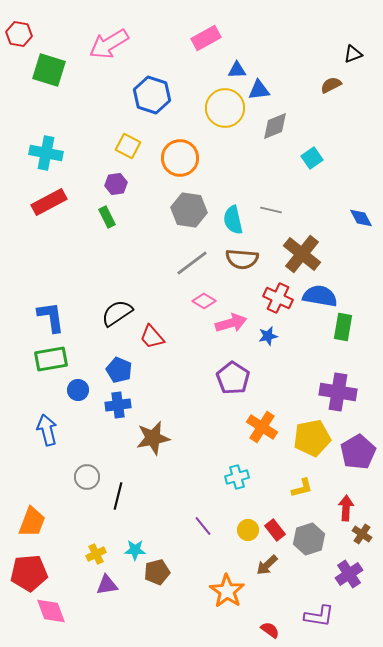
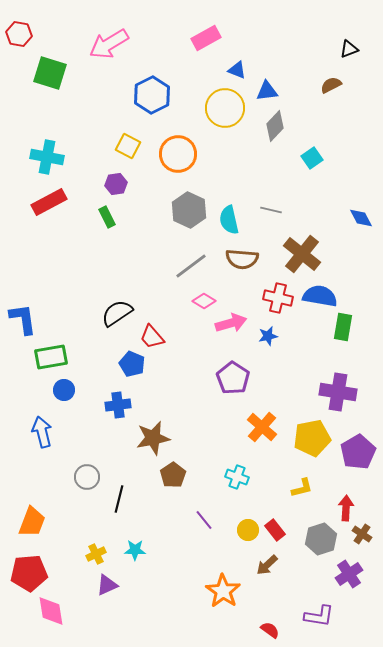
black triangle at (353, 54): moved 4 px left, 5 px up
green square at (49, 70): moved 1 px right, 3 px down
blue triangle at (237, 70): rotated 24 degrees clockwise
blue triangle at (259, 90): moved 8 px right, 1 px down
blue hexagon at (152, 95): rotated 15 degrees clockwise
gray diamond at (275, 126): rotated 24 degrees counterclockwise
cyan cross at (46, 153): moved 1 px right, 4 px down
orange circle at (180, 158): moved 2 px left, 4 px up
gray hexagon at (189, 210): rotated 16 degrees clockwise
cyan semicircle at (233, 220): moved 4 px left
gray line at (192, 263): moved 1 px left, 3 px down
red cross at (278, 298): rotated 12 degrees counterclockwise
blue L-shape at (51, 317): moved 28 px left, 2 px down
green rectangle at (51, 359): moved 2 px up
blue pentagon at (119, 370): moved 13 px right, 6 px up
blue circle at (78, 390): moved 14 px left
orange cross at (262, 427): rotated 8 degrees clockwise
blue arrow at (47, 430): moved 5 px left, 2 px down
cyan cross at (237, 477): rotated 35 degrees clockwise
black line at (118, 496): moved 1 px right, 3 px down
purple line at (203, 526): moved 1 px right, 6 px up
gray hexagon at (309, 539): moved 12 px right
brown pentagon at (157, 572): moved 16 px right, 97 px up; rotated 20 degrees counterclockwise
purple triangle at (107, 585): rotated 15 degrees counterclockwise
orange star at (227, 591): moved 4 px left
pink diamond at (51, 611): rotated 12 degrees clockwise
